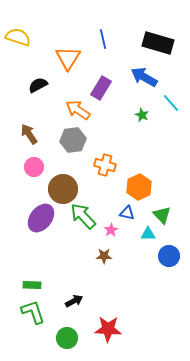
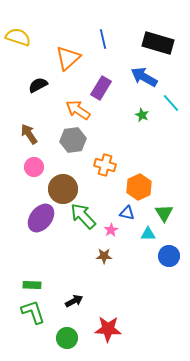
orange triangle: rotated 16 degrees clockwise
green triangle: moved 2 px right, 2 px up; rotated 12 degrees clockwise
